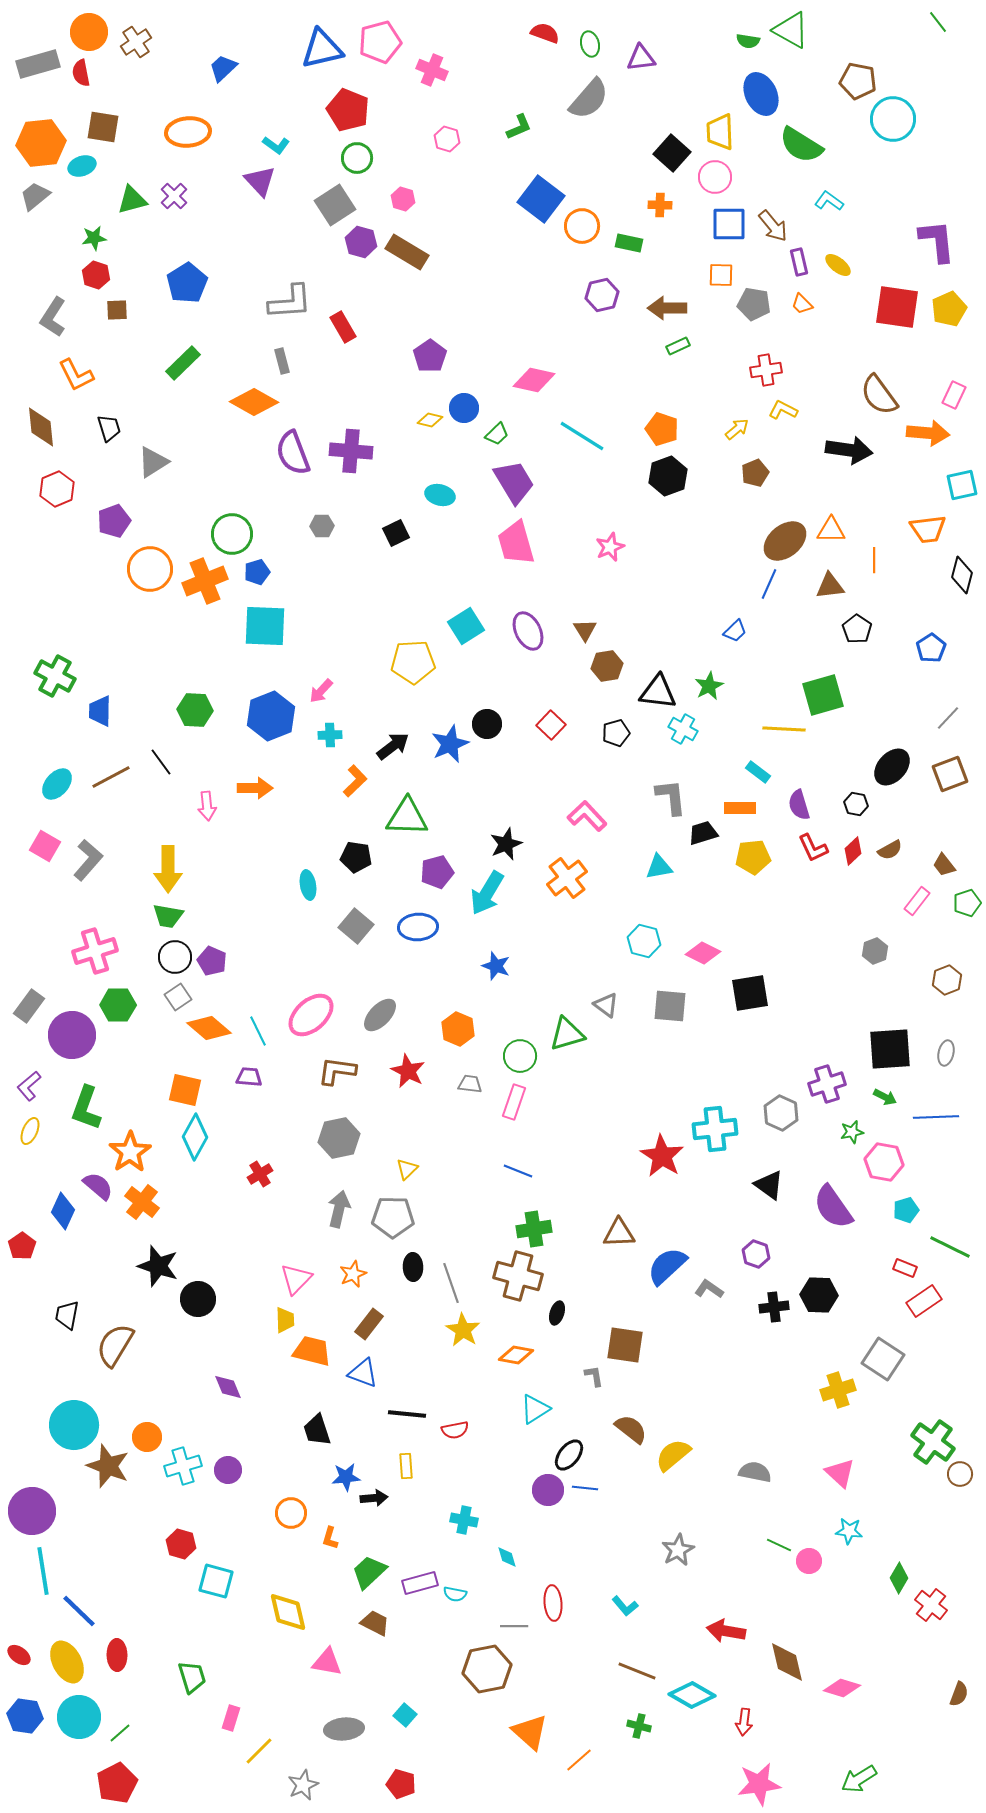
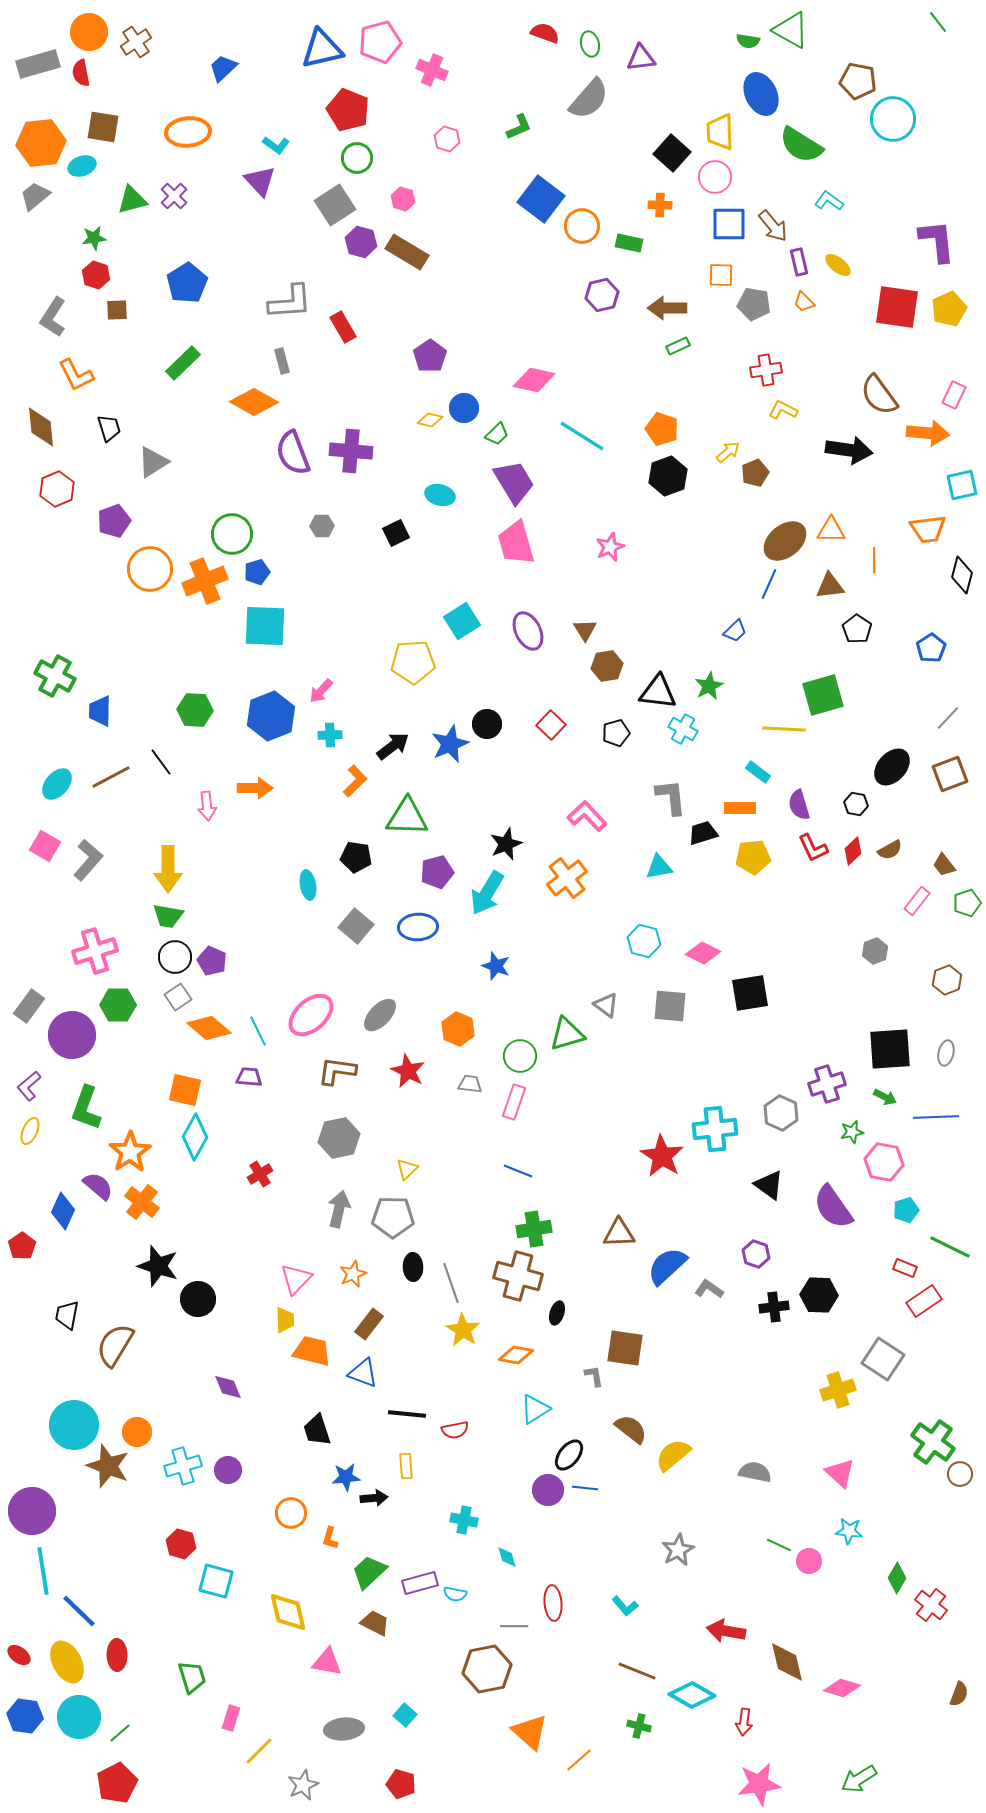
orange trapezoid at (802, 304): moved 2 px right, 2 px up
yellow arrow at (737, 429): moved 9 px left, 23 px down
cyan square at (466, 626): moved 4 px left, 5 px up
brown square at (625, 1345): moved 3 px down
orange circle at (147, 1437): moved 10 px left, 5 px up
green diamond at (899, 1578): moved 2 px left
